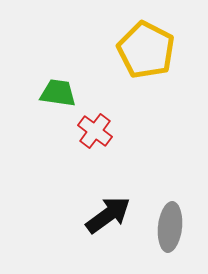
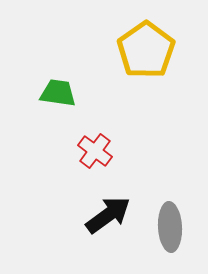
yellow pentagon: rotated 10 degrees clockwise
red cross: moved 20 px down
gray ellipse: rotated 9 degrees counterclockwise
